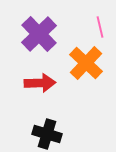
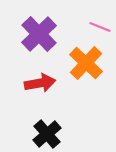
pink line: rotated 55 degrees counterclockwise
red arrow: rotated 8 degrees counterclockwise
black cross: rotated 32 degrees clockwise
